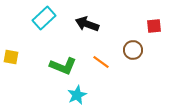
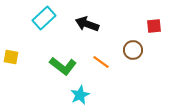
green L-shape: rotated 16 degrees clockwise
cyan star: moved 3 px right
